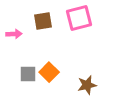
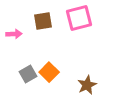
gray square: rotated 30 degrees counterclockwise
brown star: rotated 12 degrees counterclockwise
